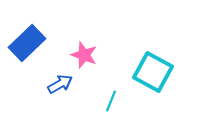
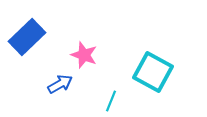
blue rectangle: moved 6 px up
